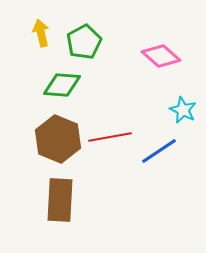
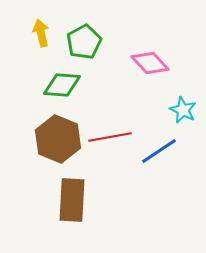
pink diamond: moved 11 px left, 7 px down; rotated 6 degrees clockwise
brown rectangle: moved 12 px right
